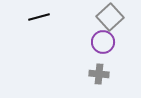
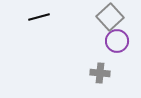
purple circle: moved 14 px right, 1 px up
gray cross: moved 1 px right, 1 px up
